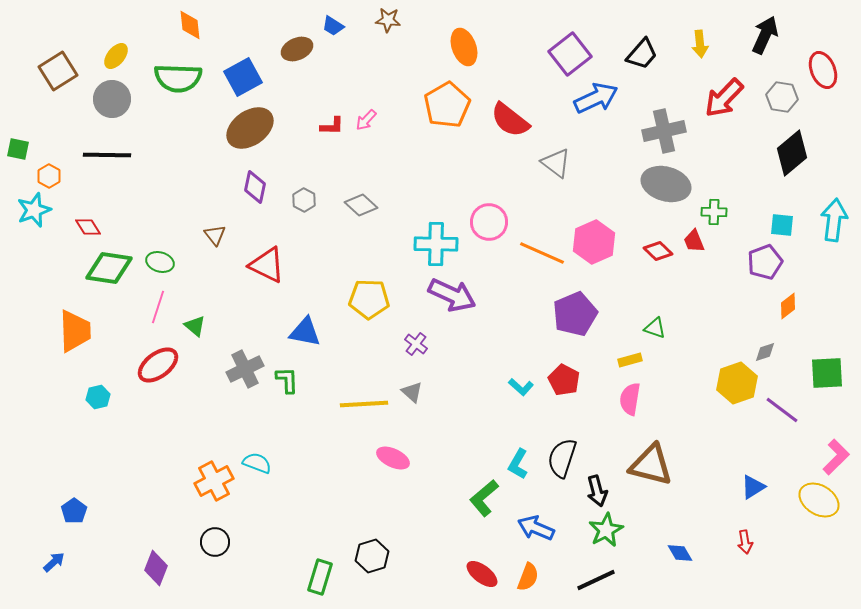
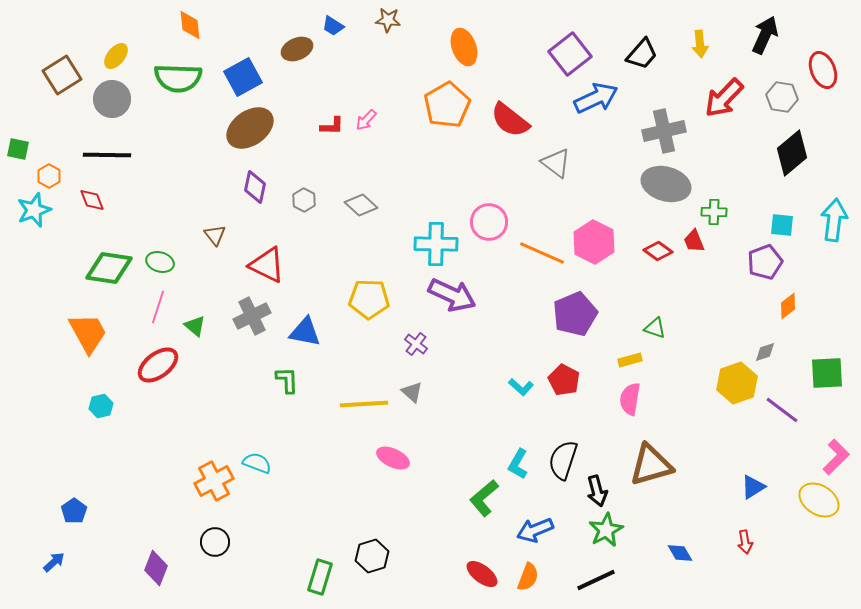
brown square at (58, 71): moved 4 px right, 4 px down
red diamond at (88, 227): moved 4 px right, 27 px up; rotated 12 degrees clockwise
pink hexagon at (594, 242): rotated 9 degrees counterclockwise
red diamond at (658, 251): rotated 8 degrees counterclockwise
orange trapezoid at (75, 331): moved 13 px right, 2 px down; rotated 27 degrees counterclockwise
gray cross at (245, 369): moved 7 px right, 53 px up
cyan hexagon at (98, 397): moved 3 px right, 9 px down
black semicircle at (562, 458): moved 1 px right, 2 px down
brown triangle at (651, 465): rotated 30 degrees counterclockwise
blue arrow at (536, 528): moved 1 px left, 2 px down; rotated 45 degrees counterclockwise
